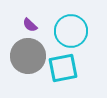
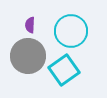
purple semicircle: rotated 49 degrees clockwise
cyan square: moved 1 px right, 2 px down; rotated 24 degrees counterclockwise
